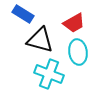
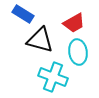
cyan cross: moved 4 px right, 3 px down
